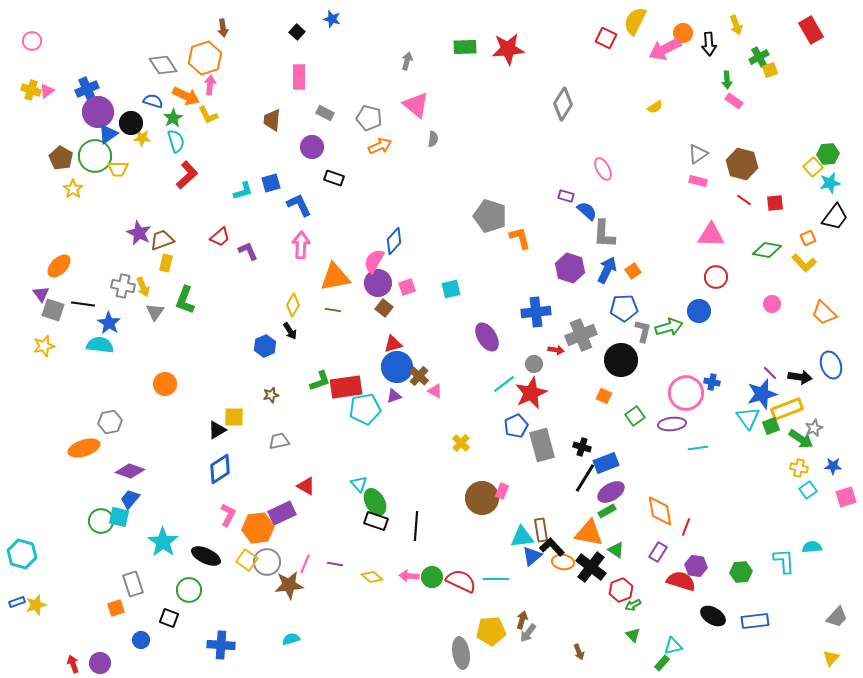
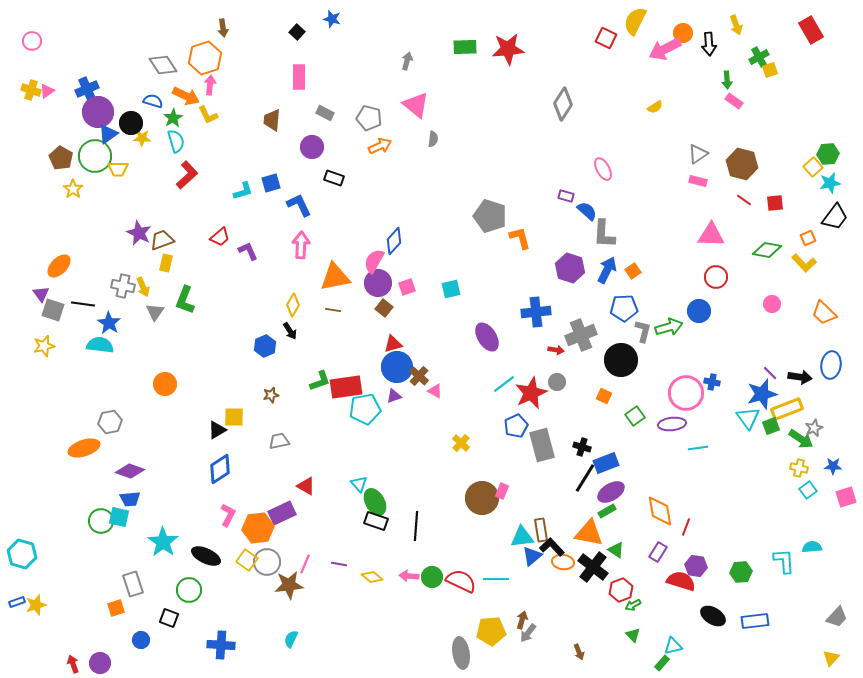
gray circle at (534, 364): moved 23 px right, 18 px down
blue ellipse at (831, 365): rotated 28 degrees clockwise
blue trapezoid at (130, 499): rotated 135 degrees counterclockwise
purple line at (335, 564): moved 4 px right
black cross at (591, 567): moved 2 px right
cyan semicircle at (291, 639): rotated 48 degrees counterclockwise
